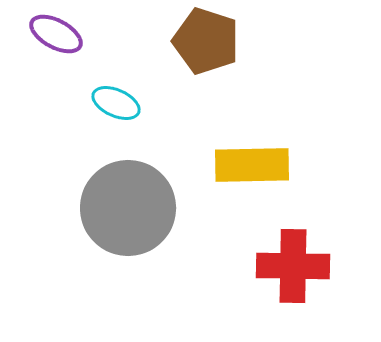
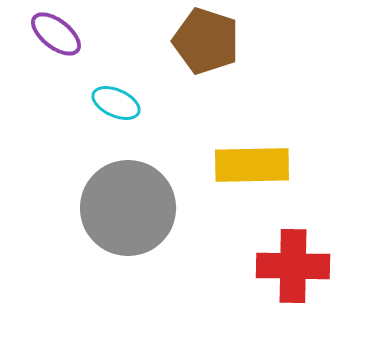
purple ellipse: rotated 10 degrees clockwise
